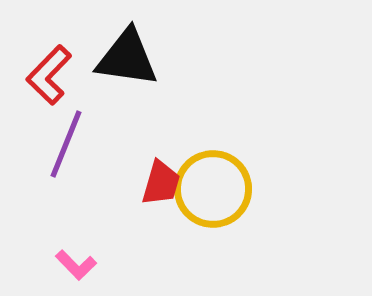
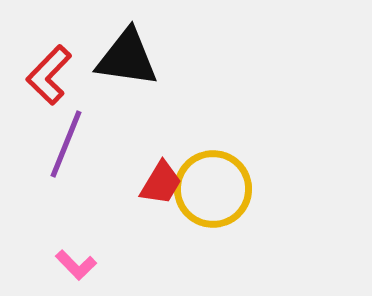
red trapezoid: rotated 15 degrees clockwise
